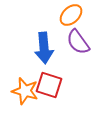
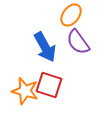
orange ellipse: rotated 10 degrees counterclockwise
blue arrow: moved 1 px right, 1 px up; rotated 24 degrees counterclockwise
